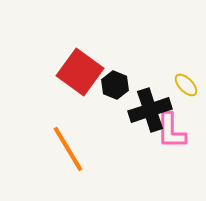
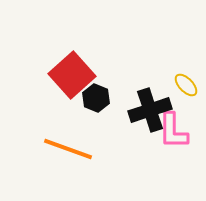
red square: moved 8 px left, 3 px down; rotated 12 degrees clockwise
black hexagon: moved 19 px left, 13 px down
pink L-shape: moved 2 px right
orange line: rotated 39 degrees counterclockwise
